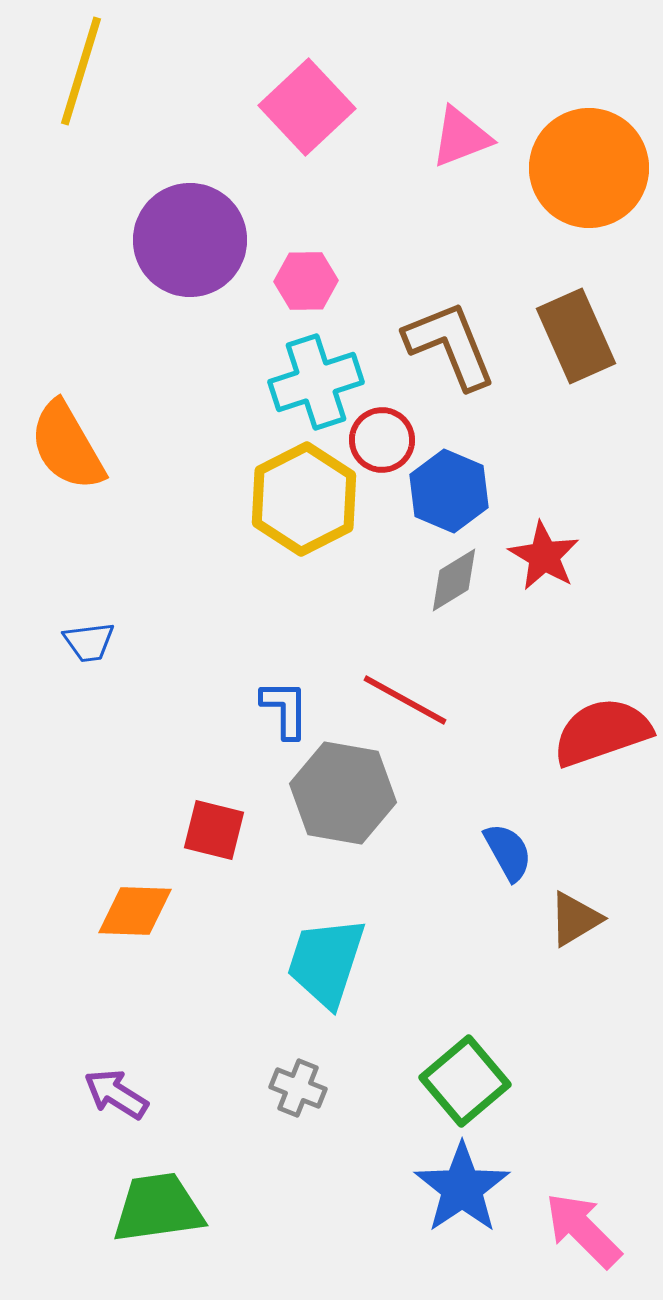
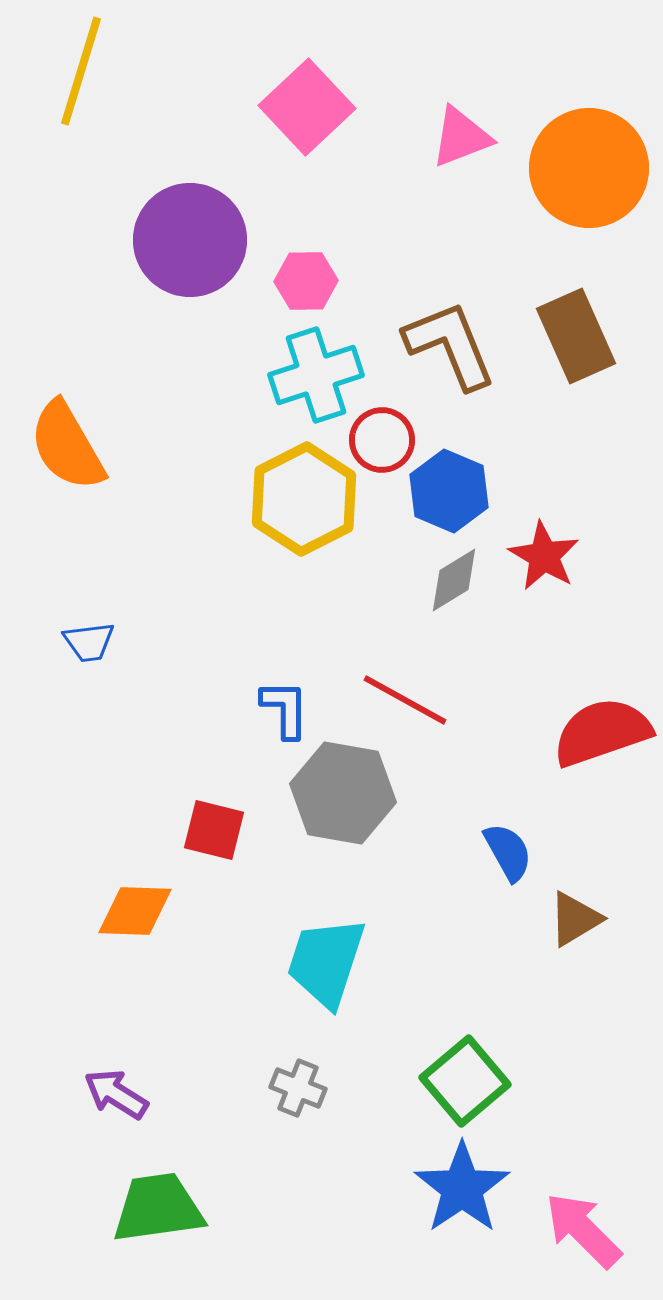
cyan cross: moved 7 px up
